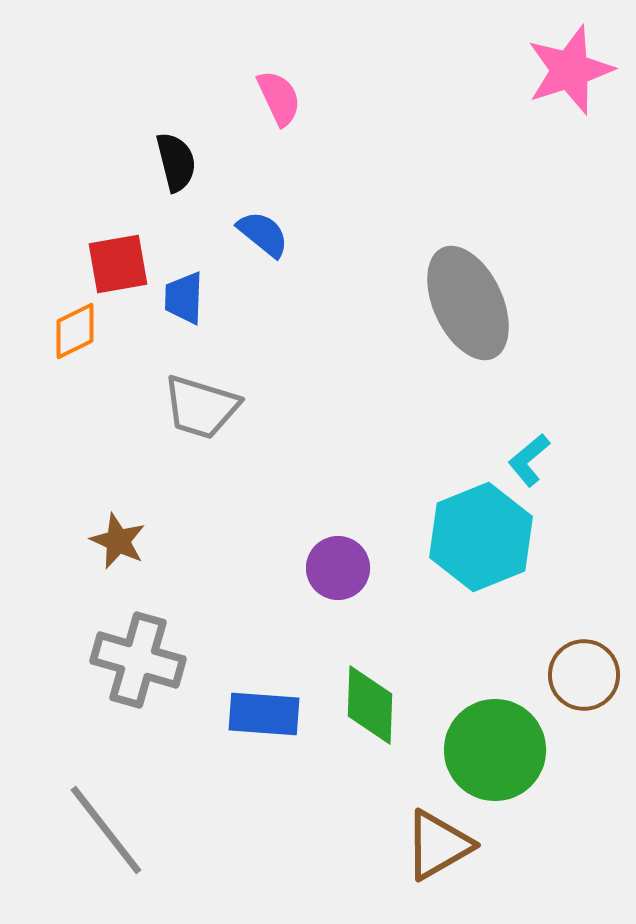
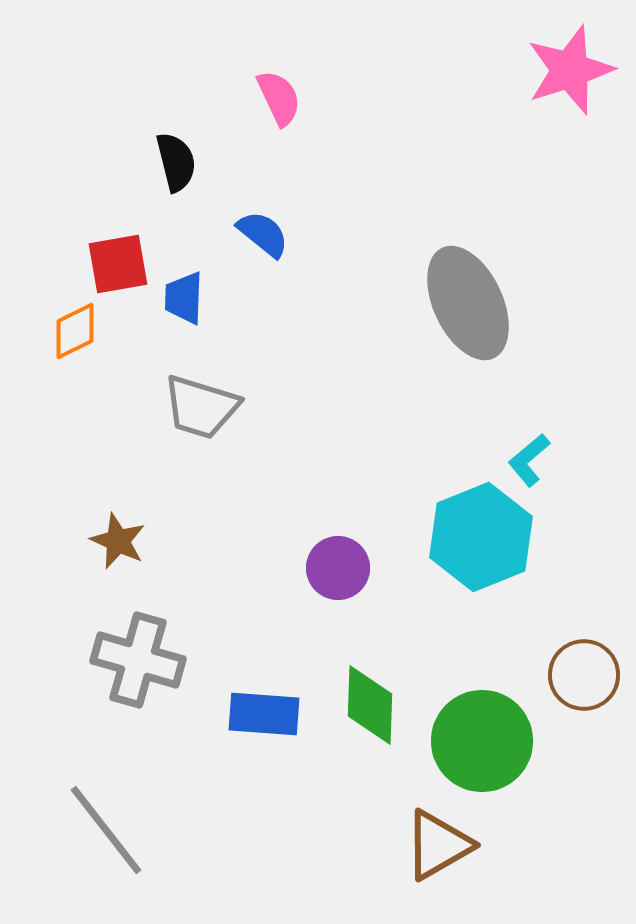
green circle: moved 13 px left, 9 px up
